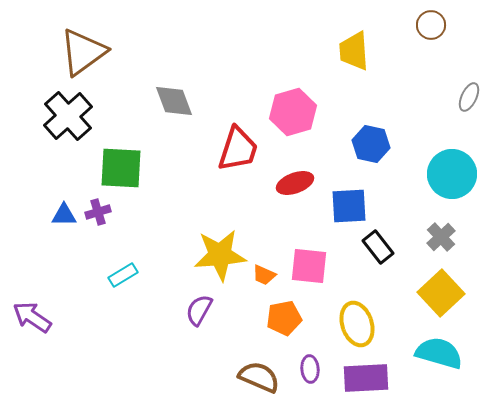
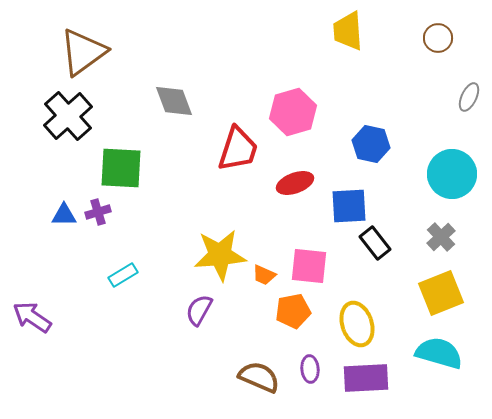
brown circle: moved 7 px right, 13 px down
yellow trapezoid: moved 6 px left, 20 px up
black rectangle: moved 3 px left, 4 px up
yellow square: rotated 21 degrees clockwise
orange pentagon: moved 9 px right, 7 px up
